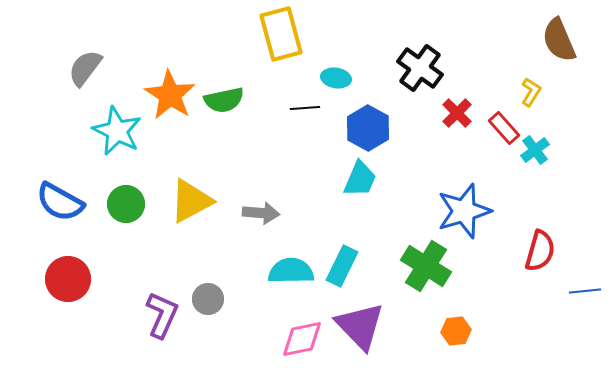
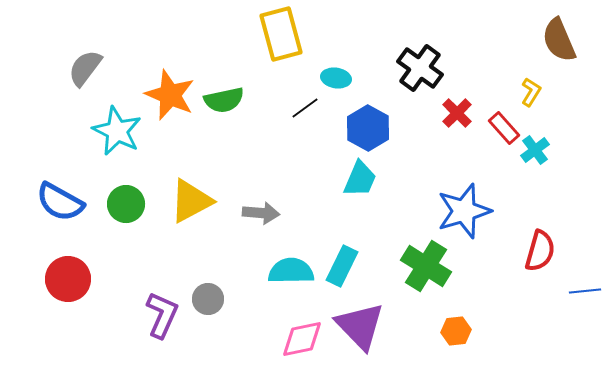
orange star: rotated 9 degrees counterclockwise
black line: rotated 32 degrees counterclockwise
